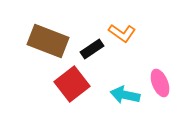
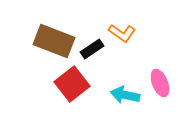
brown rectangle: moved 6 px right
